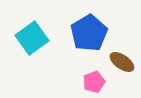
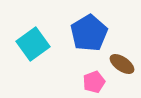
cyan square: moved 1 px right, 6 px down
brown ellipse: moved 2 px down
